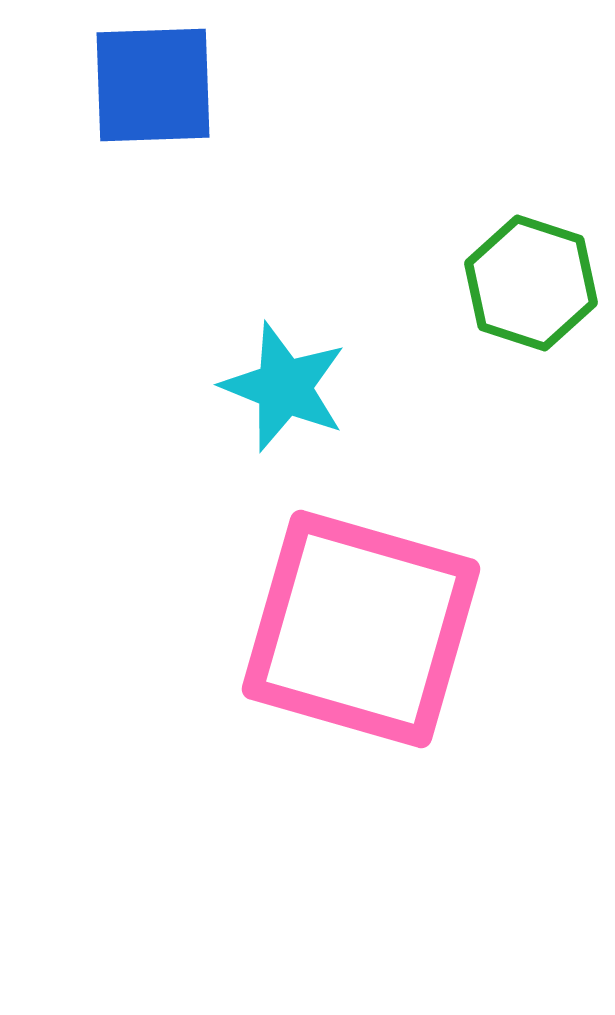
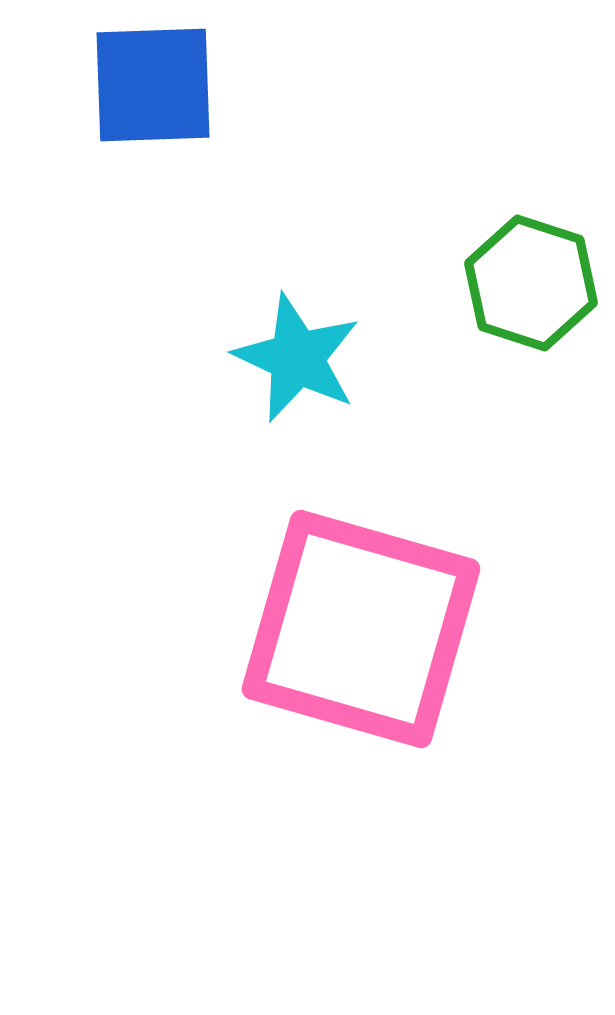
cyan star: moved 13 px right, 29 px up; rotated 3 degrees clockwise
